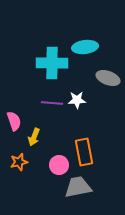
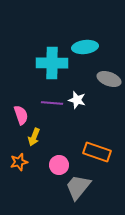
gray ellipse: moved 1 px right, 1 px down
white star: rotated 18 degrees clockwise
pink semicircle: moved 7 px right, 6 px up
orange rectangle: moved 13 px right; rotated 60 degrees counterclockwise
gray trapezoid: rotated 40 degrees counterclockwise
